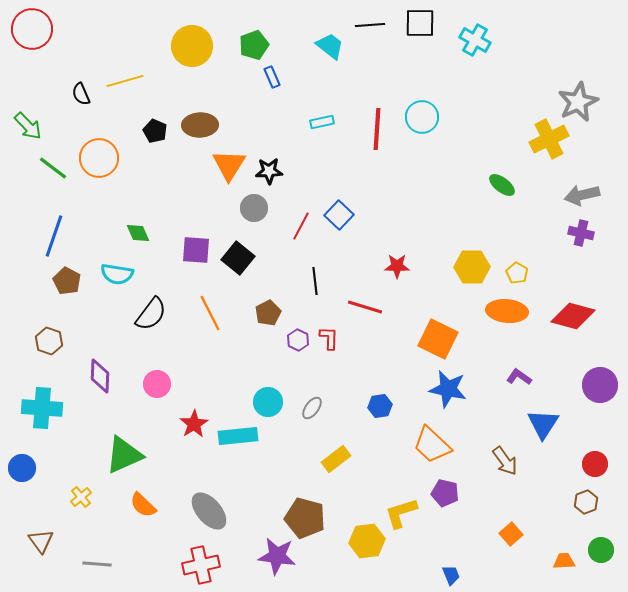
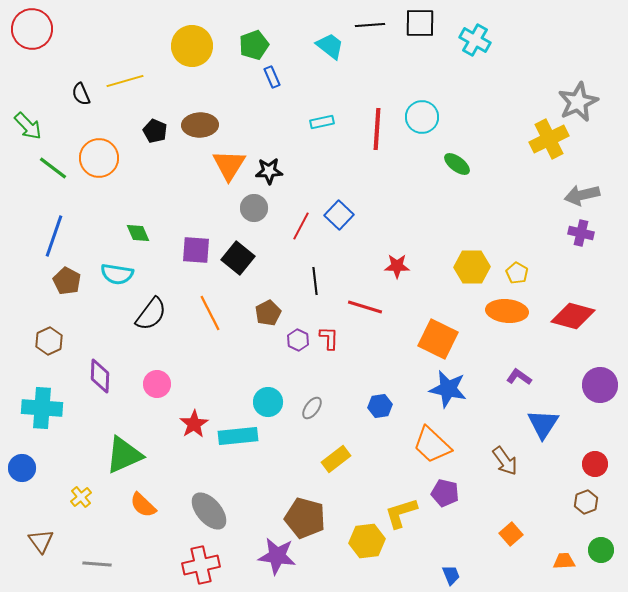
green ellipse at (502, 185): moved 45 px left, 21 px up
brown hexagon at (49, 341): rotated 16 degrees clockwise
